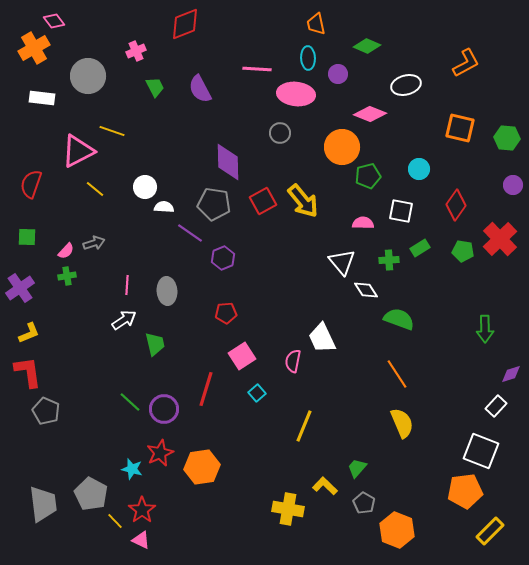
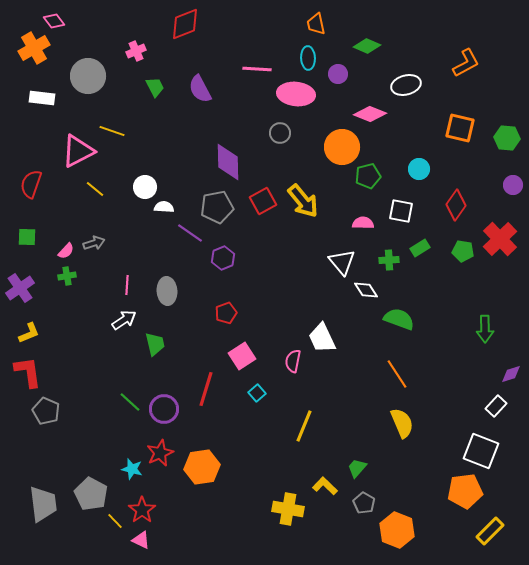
gray pentagon at (214, 204): moved 3 px right, 3 px down; rotated 20 degrees counterclockwise
red pentagon at (226, 313): rotated 15 degrees counterclockwise
